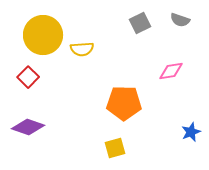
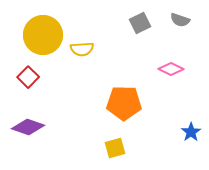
pink diamond: moved 2 px up; rotated 35 degrees clockwise
blue star: rotated 12 degrees counterclockwise
